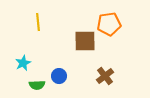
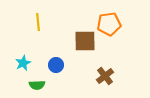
blue circle: moved 3 px left, 11 px up
